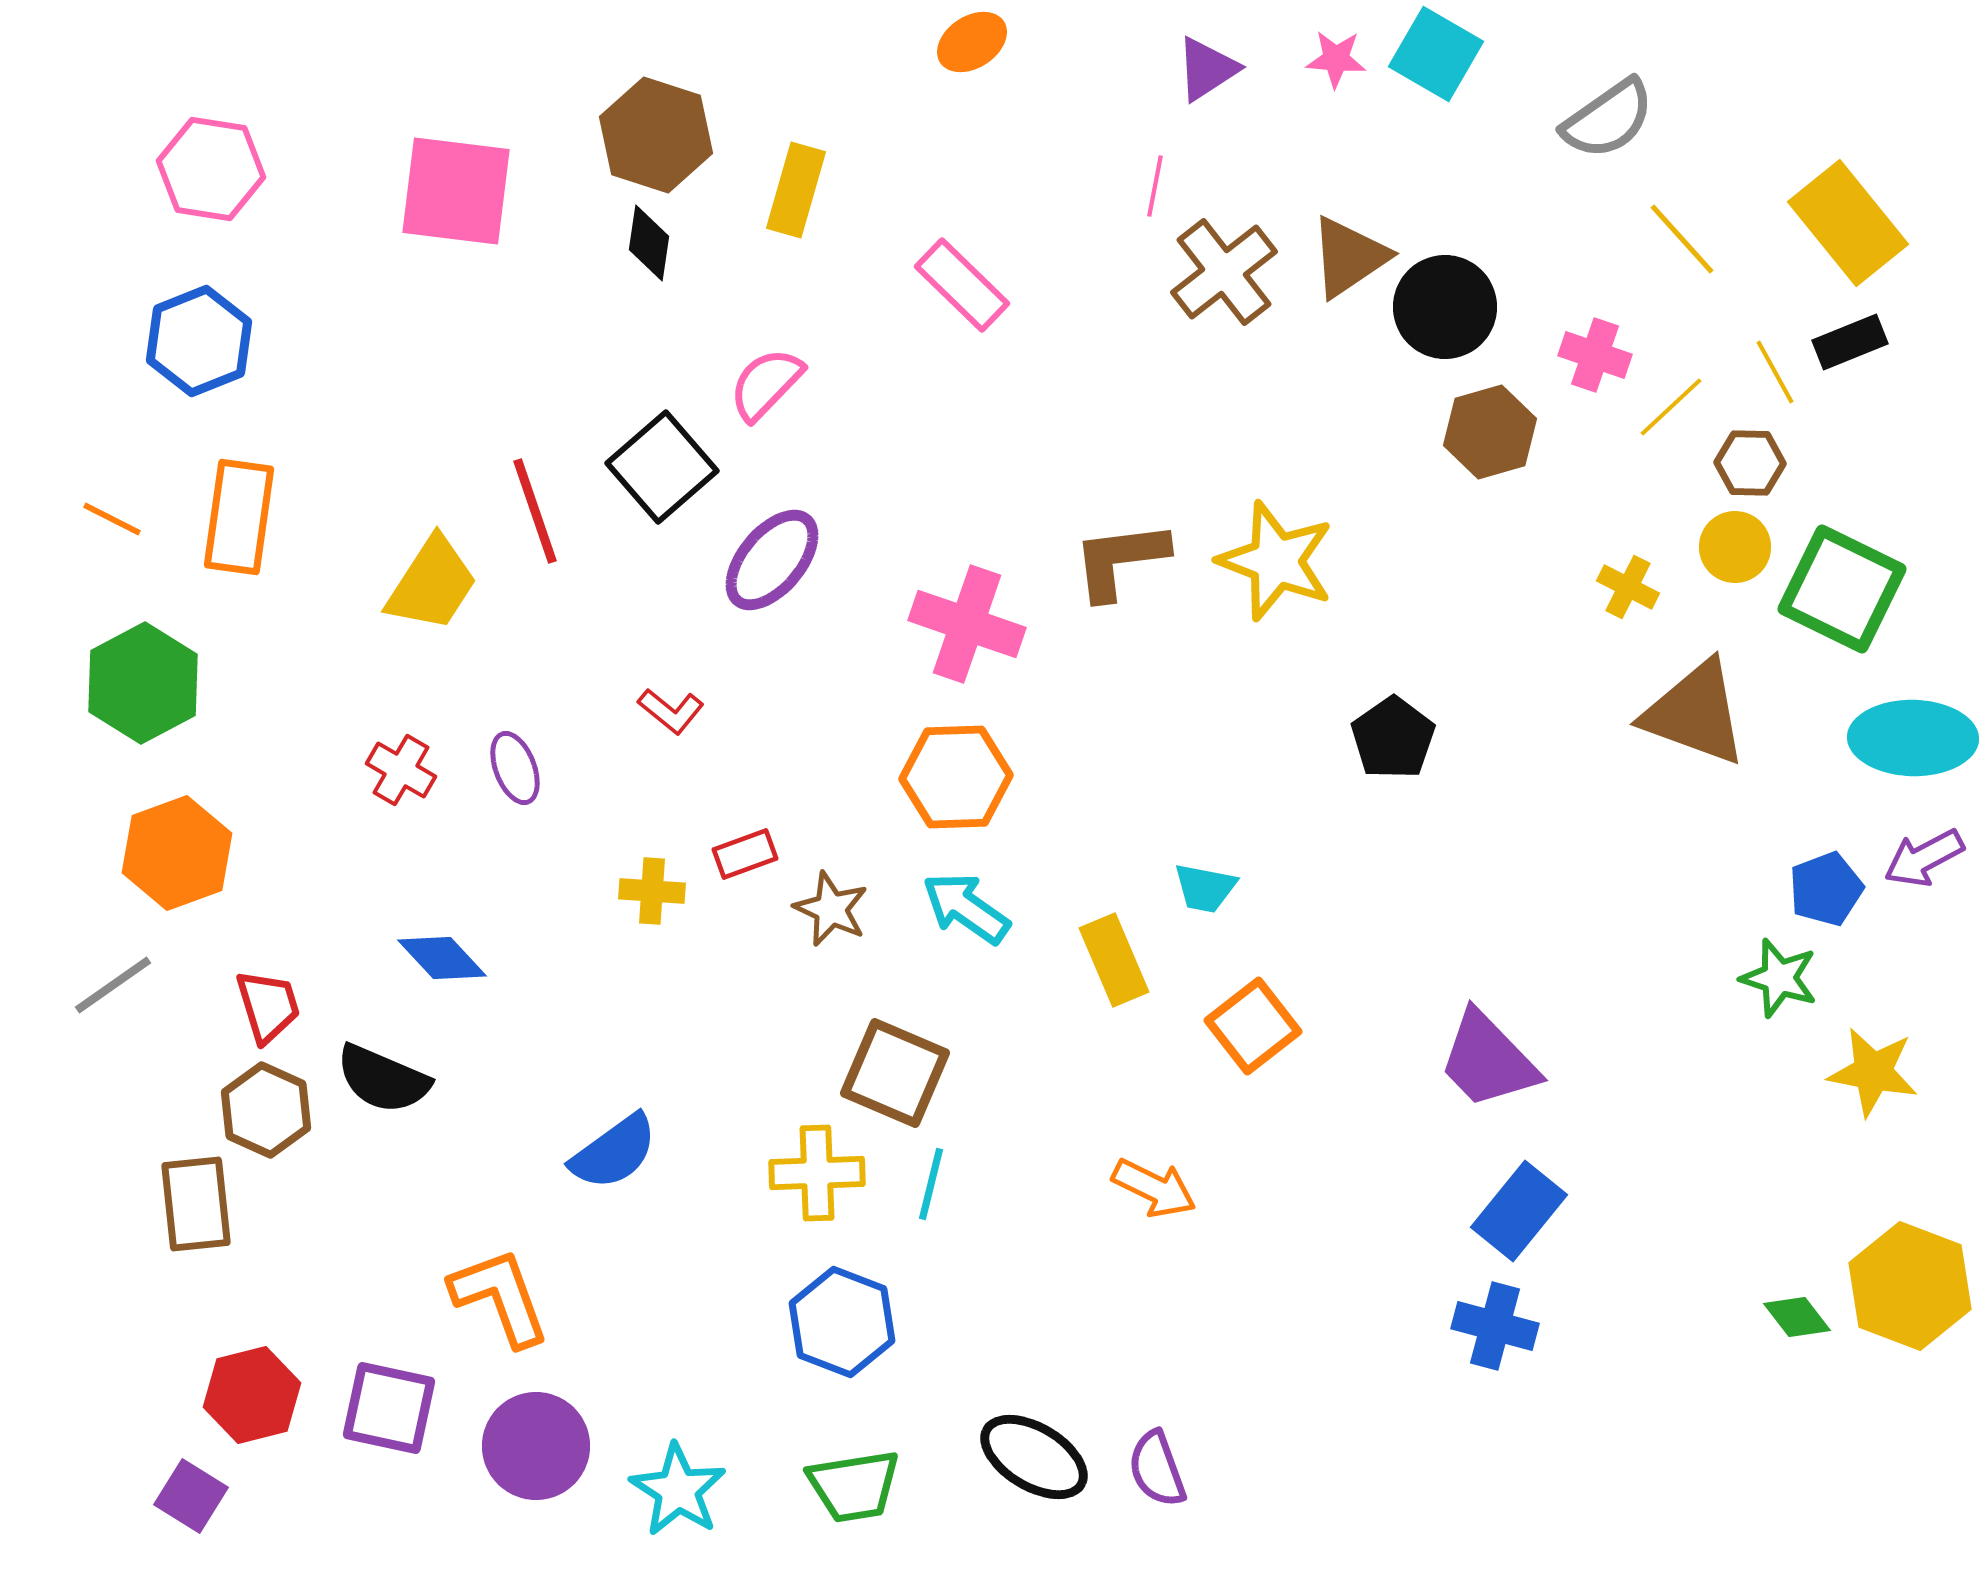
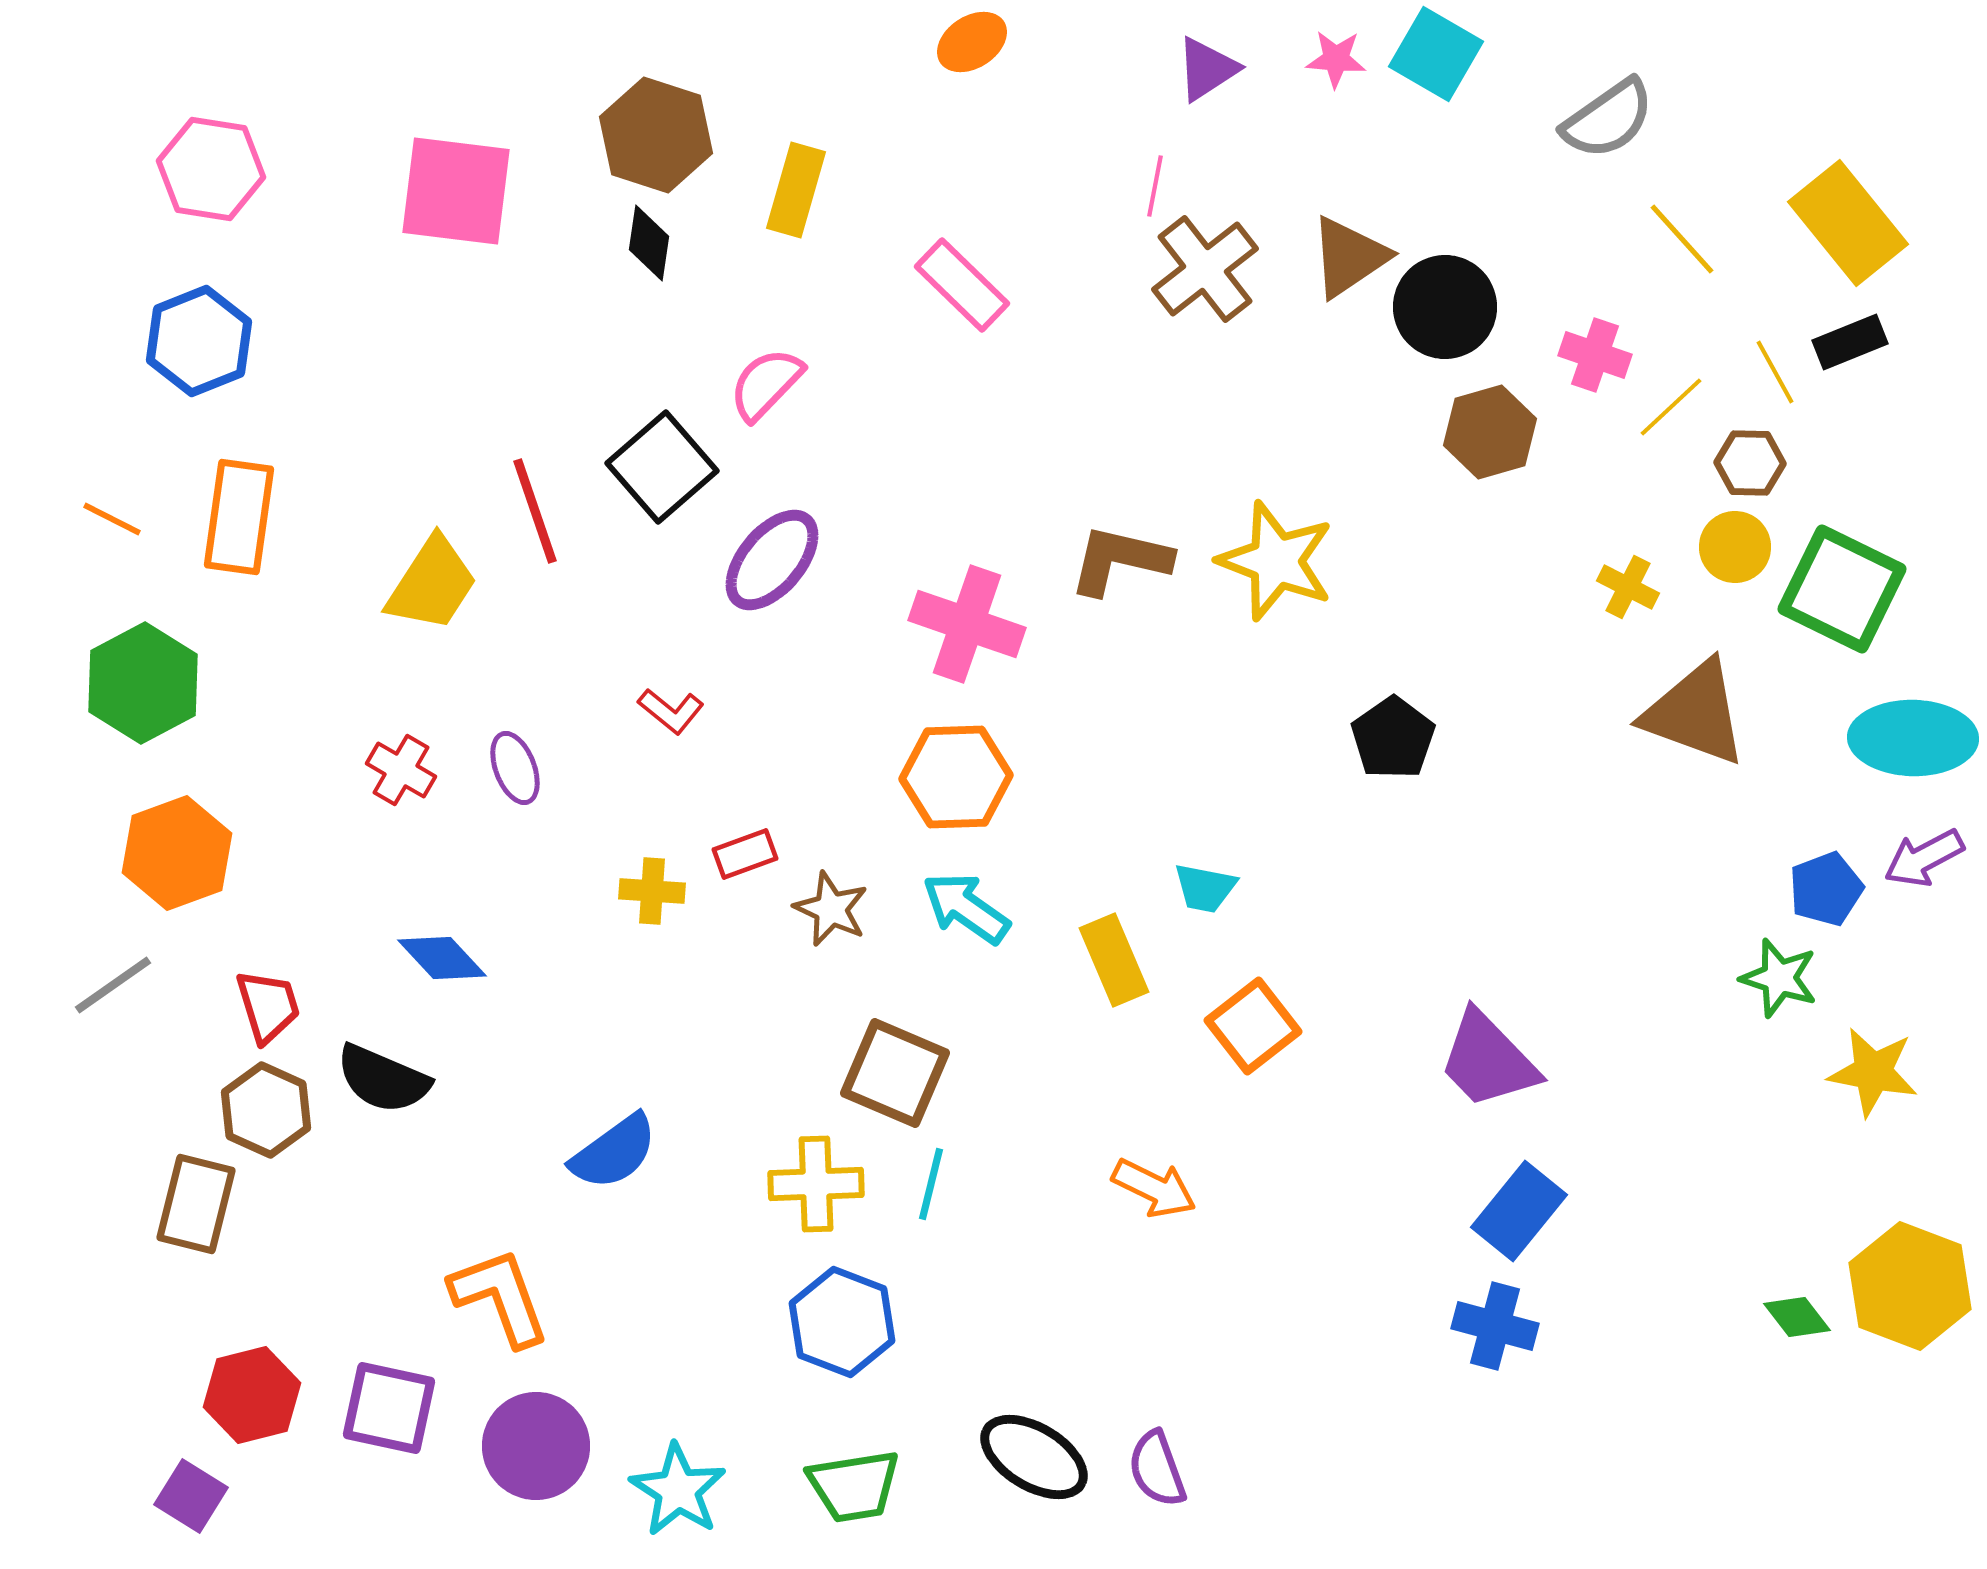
brown cross at (1224, 272): moved 19 px left, 3 px up
brown L-shape at (1120, 560): rotated 20 degrees clockwise
yellow cross at (817, 1173): moved 1 px left, 11 px down
brown rectangle at (196, 1204): rotated 20 degrees clockwise
